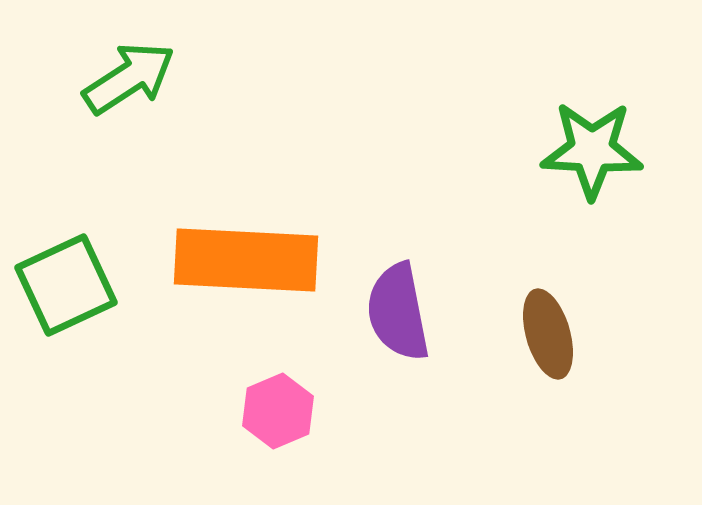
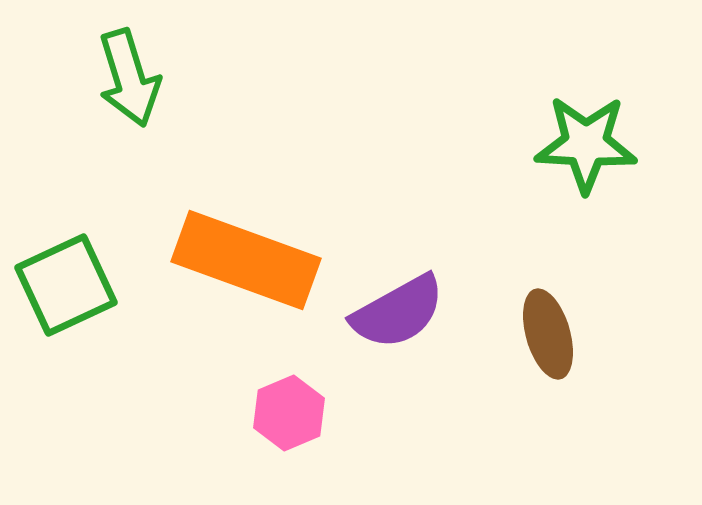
green arrow: rotated 106 degrees clockwise
green star: moved 6 px left, 6 px up
orange rectangle: rotated 17 degrees clockwise
purple semicircle: rotated 108 degrees counterclockwise
pink hexagon: moved 11 px right, 2 px down
